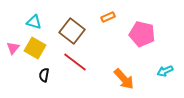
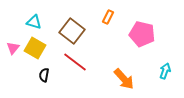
orange rectangle: rotated 40 degrees counterclockwise
cyan arrow: rotated 133 degrees clockwise
